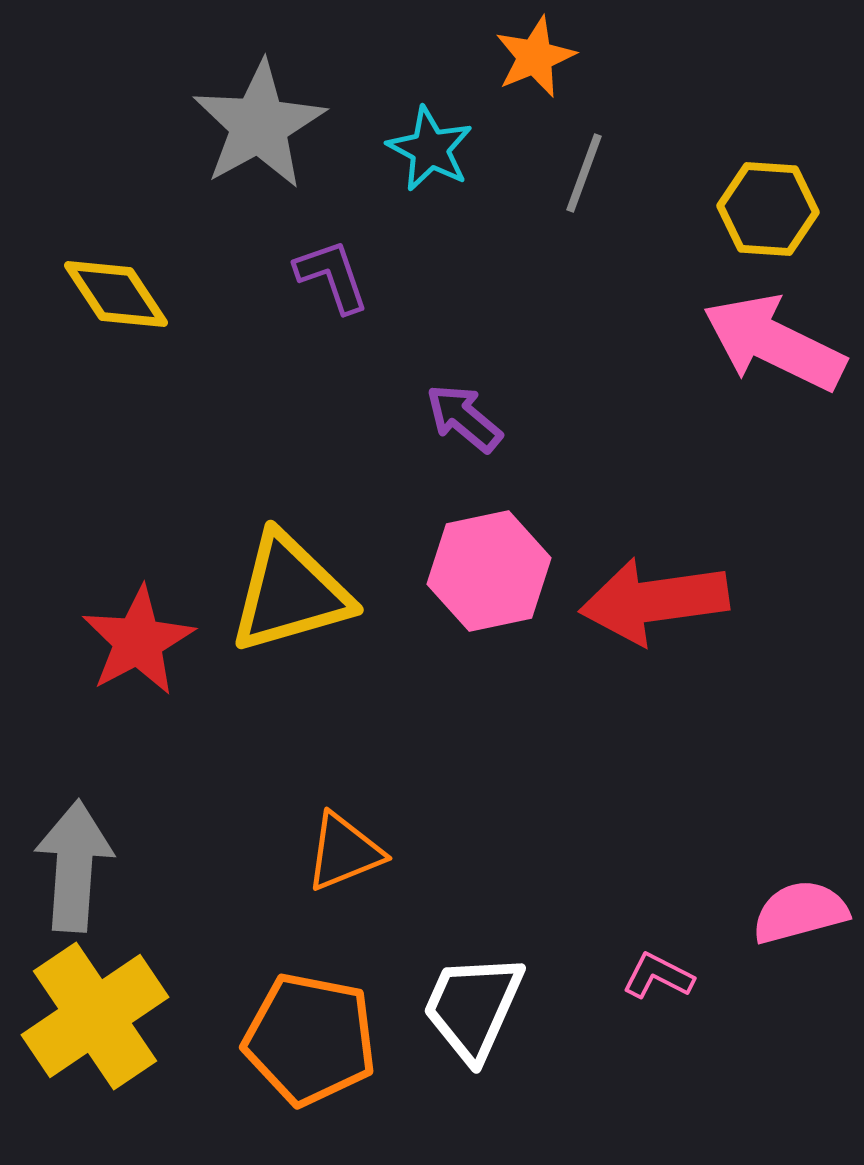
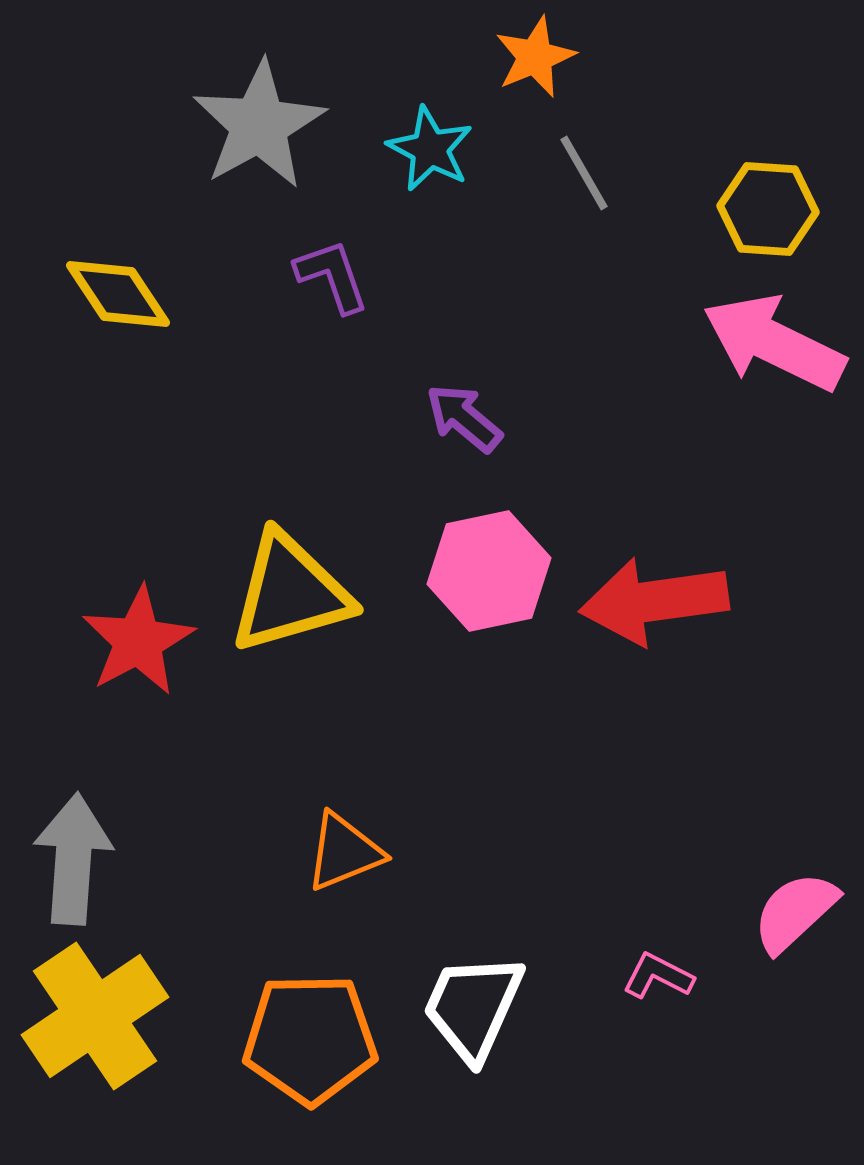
gray line: rotated 50 degrees counterclockwise
yellow diamond: moved 2 px right
gray arrow: moved 1 px left, 7 px up
pink semicircle: moved 5 px left; rotated 28 degrees counterclockwise
orange pentagon: rotated 12 degrees counterclockwise
